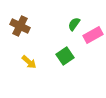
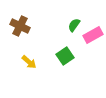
green semicircle: moved 1 px down
